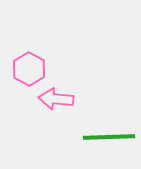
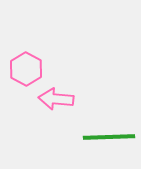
pink hexagon: moved 3 px left
